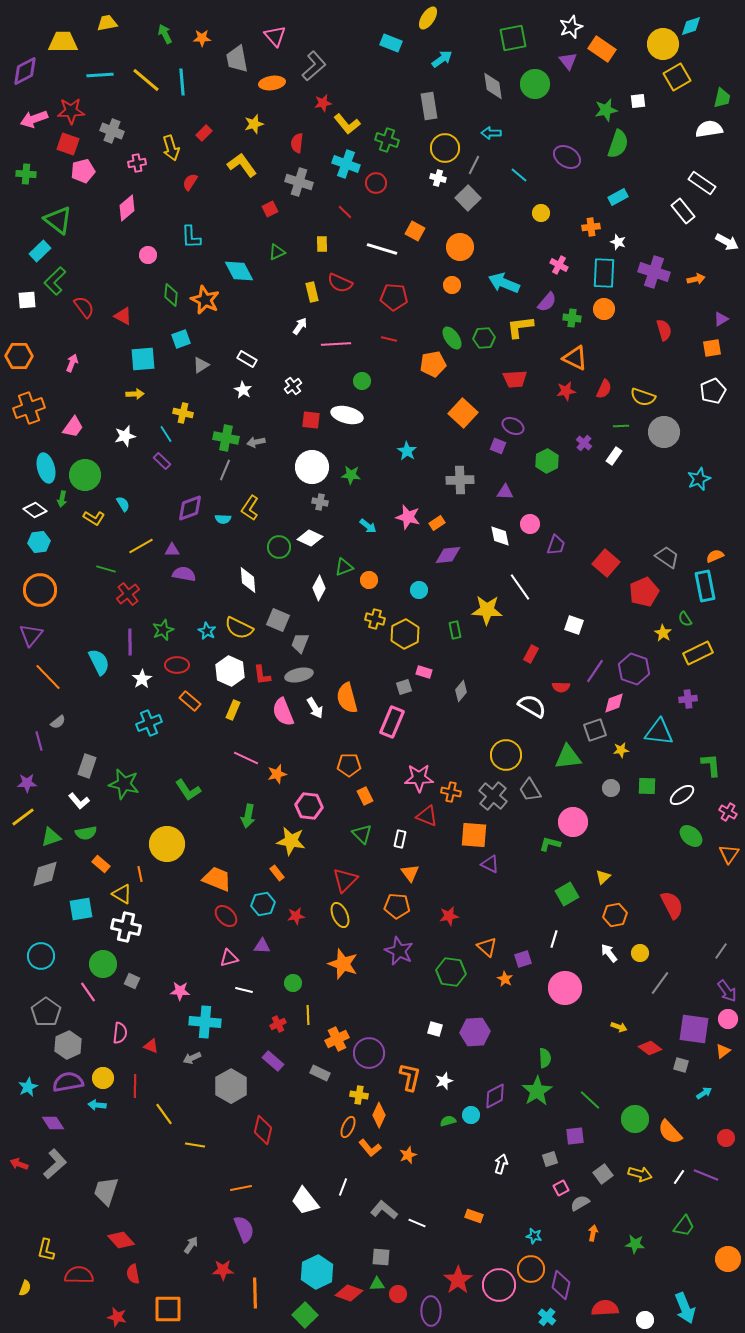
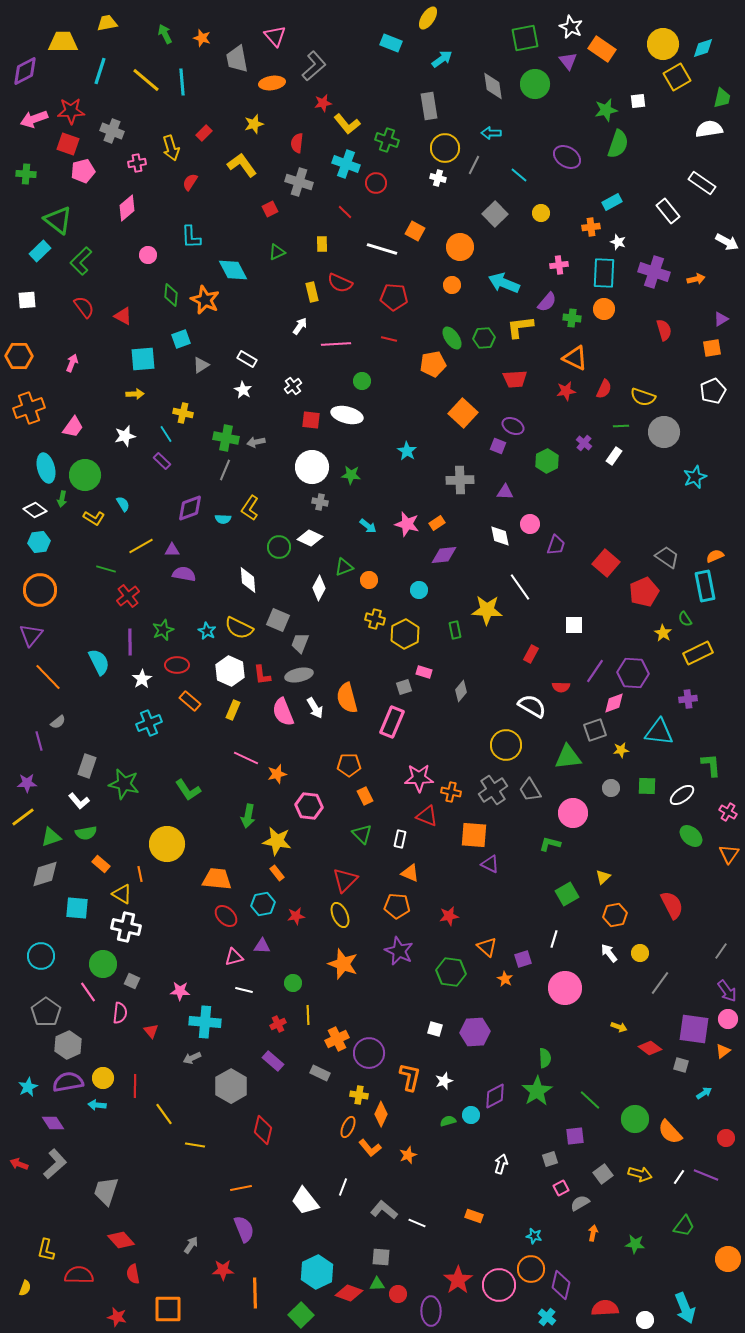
cyan diamond at (691, 26): moved 12 px right, 22 px down
white star at (571, 27): rotated 25 degrees counterclockwise
orange star at (202, 38): rotated 18 degrees clockwise
green square at (513, 38): moved 12 px right
cyan line at (100, 75): moved 4 px up; rotated 68 degrees counterclockwise
cyan rectangle at (618, 197): moved 6 px left, 5 px down
gray square at (468, 198): moved 27 px right, 16 px down
white rectangle at (683, 211): moved 15 px left
pink cross at (559, 265): rotated 36 degrees counterclockwise
cyan diamond at (239, 271): moved 6 px left, 1 px up
green L-shape at (55, 281): moved 26 px right, 20 px up
cyan star at (699, 479): moved 4 px left, 2 px up
pink star at (408, 517): moved 1 px left, 7 px down
purple diamond at (448, 555): moved 4 px left
red cross at (128, 594): moved 2 px down
white square at (574, 625): rotated 18 degrees counterclockwise
purple hexagon at (634, 669): moved 1 px left, 4 px down; rotated 16 degrees counterclockwise
yellow circle at (506, 755): moved 10 px up
gray cross at (493, 796): moved 6 px up; rotated 16 degrees clockwise
pink circle at (573, 822): moved 9 px up
yellow star at (291, 841): moved 14 px left
orange triangle at (410, 873): rotated 30 degrees counterclockwise
orange trapezoid at (217, 879): rotated 16 degrees counterclockwise
cyan square at (81, 909): moved 4 px left, 1 px up; rotated 15 degrees clockwise
pink triangle at (229, 958): moved 5 px right, 1 px up
pink semicircle at (120, 1033): moved 20 px up
red triangle at (151, 1046): moved 15 px up; rotated 28 degrees clockwise
orange diamond at (379, 1115): moved 2 px right, 1 px up
green square at (305, 1315): moved 4 px left
